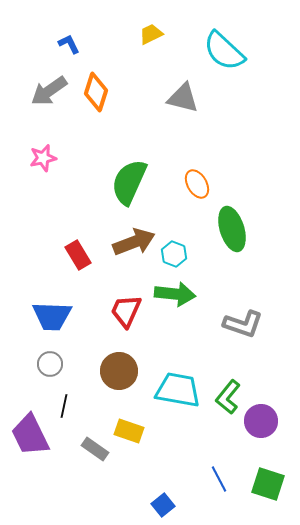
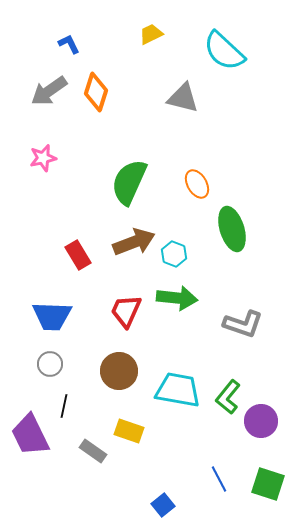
green arrow: moved 2 px right, 4 px down
gray rectangle: moved 2 px left, 2 px down
